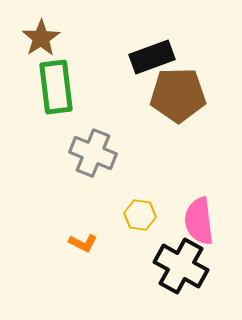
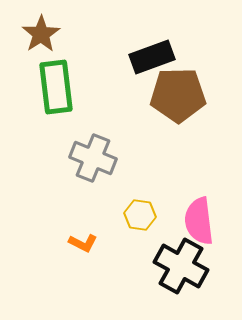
brown star: moved 4 px up
gray cross: moved 5 px down
